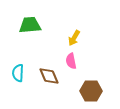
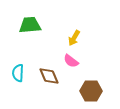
pink semicircle: rotated 42 degrees counterclockwise
